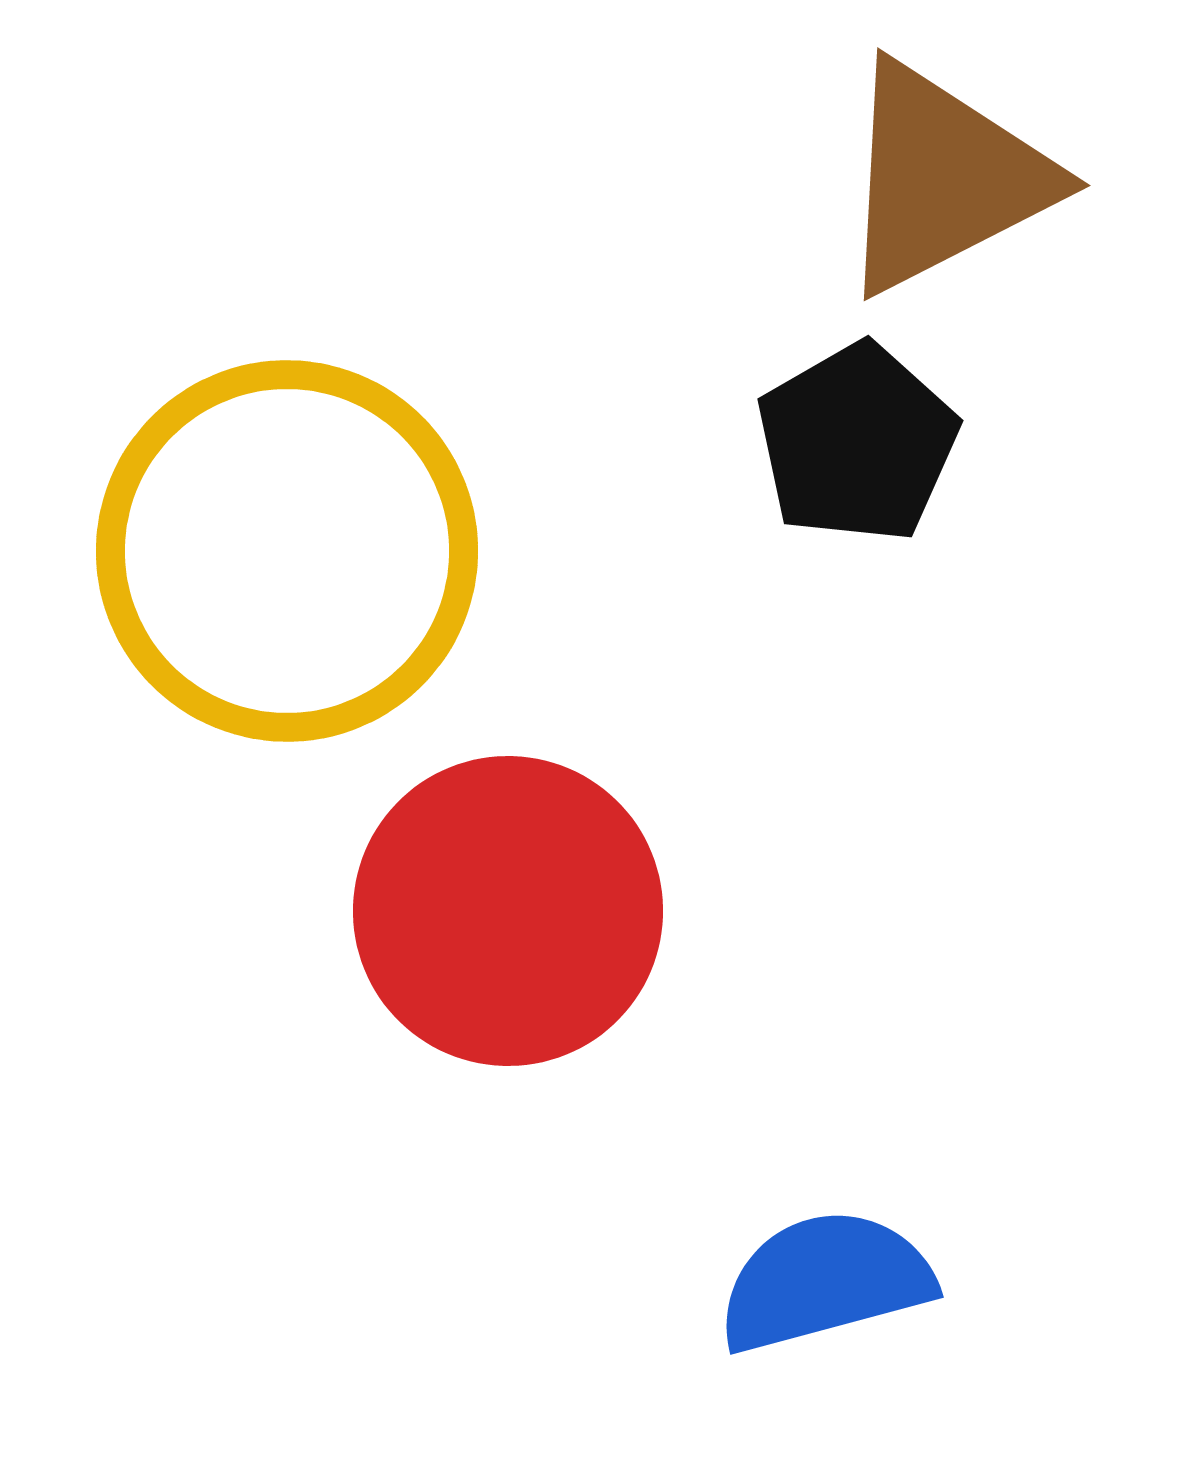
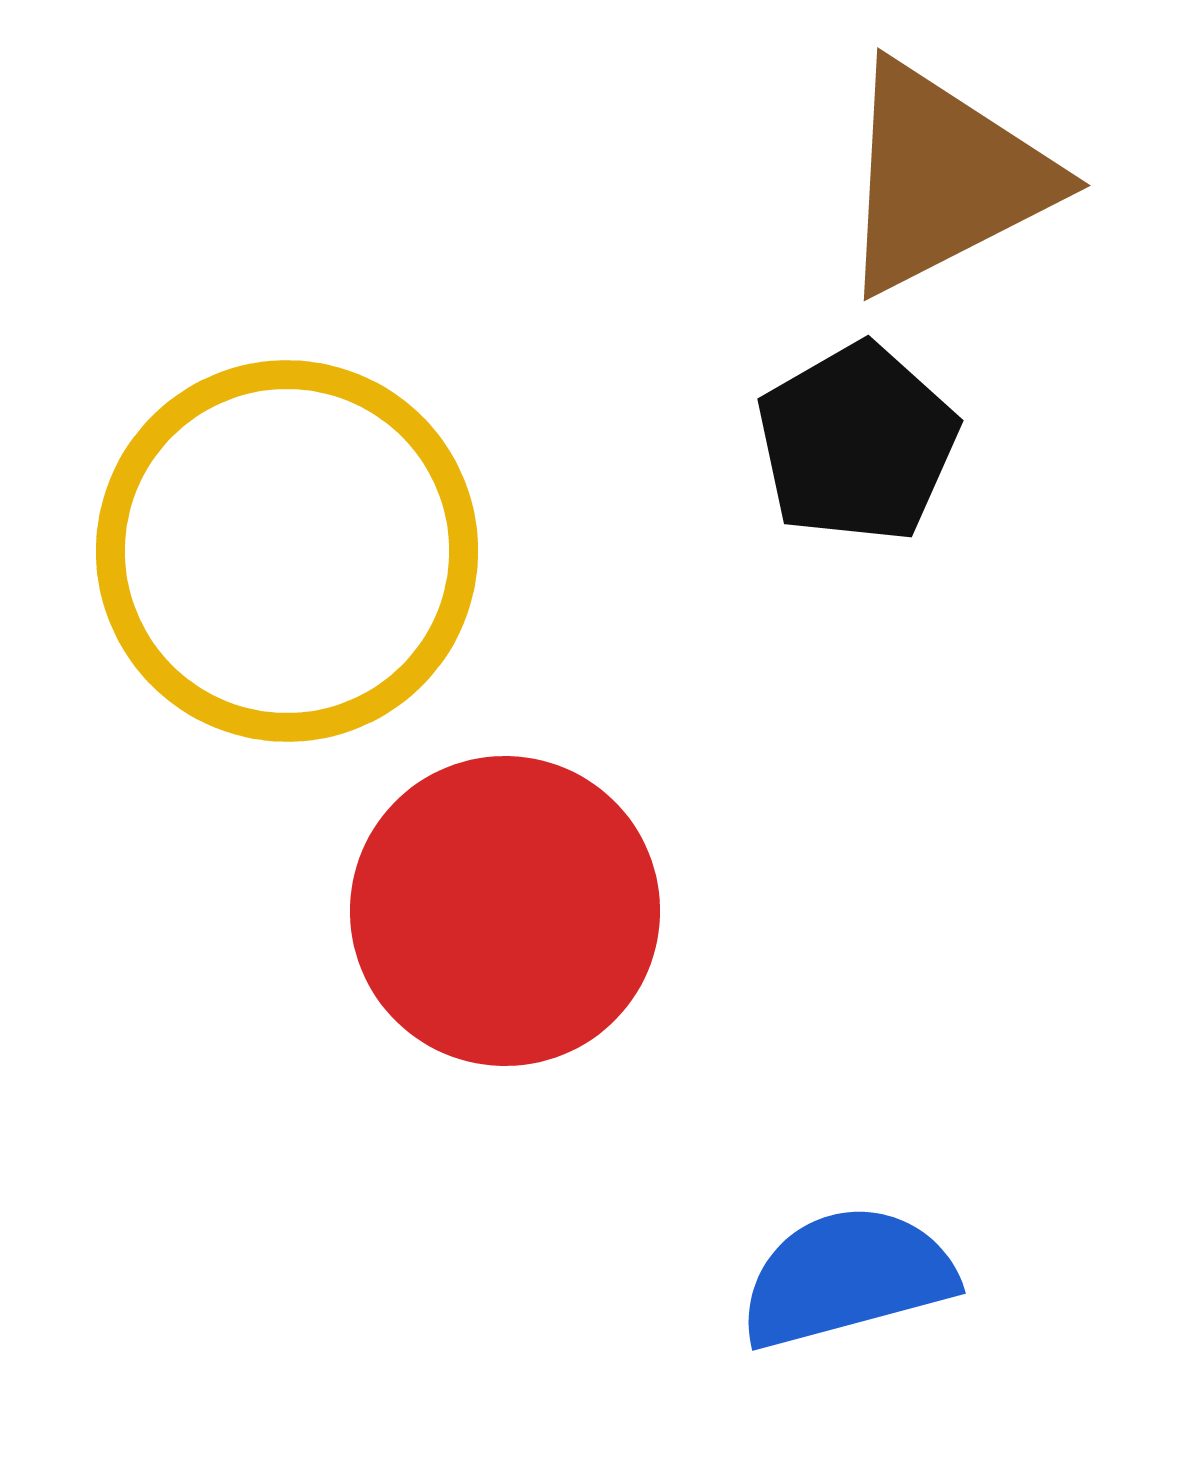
red circle: moved 3 px left
blue semicircle: moved 22 px right, 4 px up
